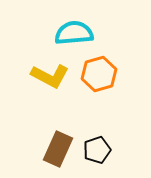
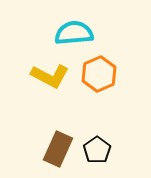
orange hexagon: rotated 8 degrees counterclockwise
black pentagon: rotated 16 degrees counterclockwise
